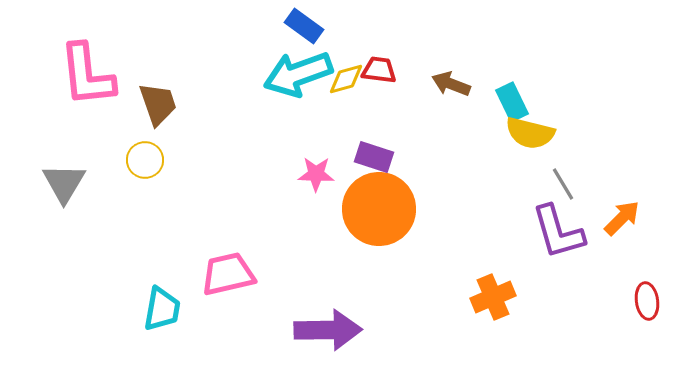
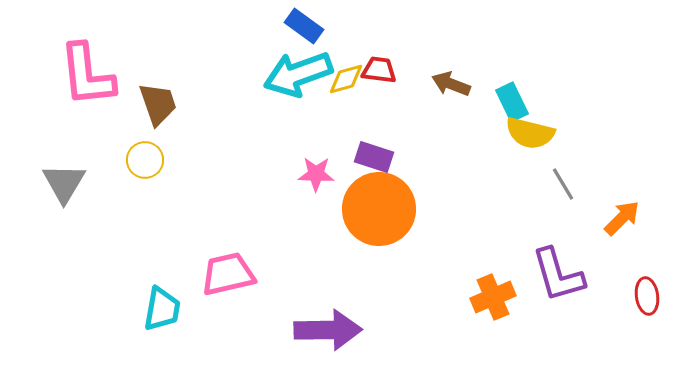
purple L-shape: moved 43 px down
red ellipse: moved 5 px up
